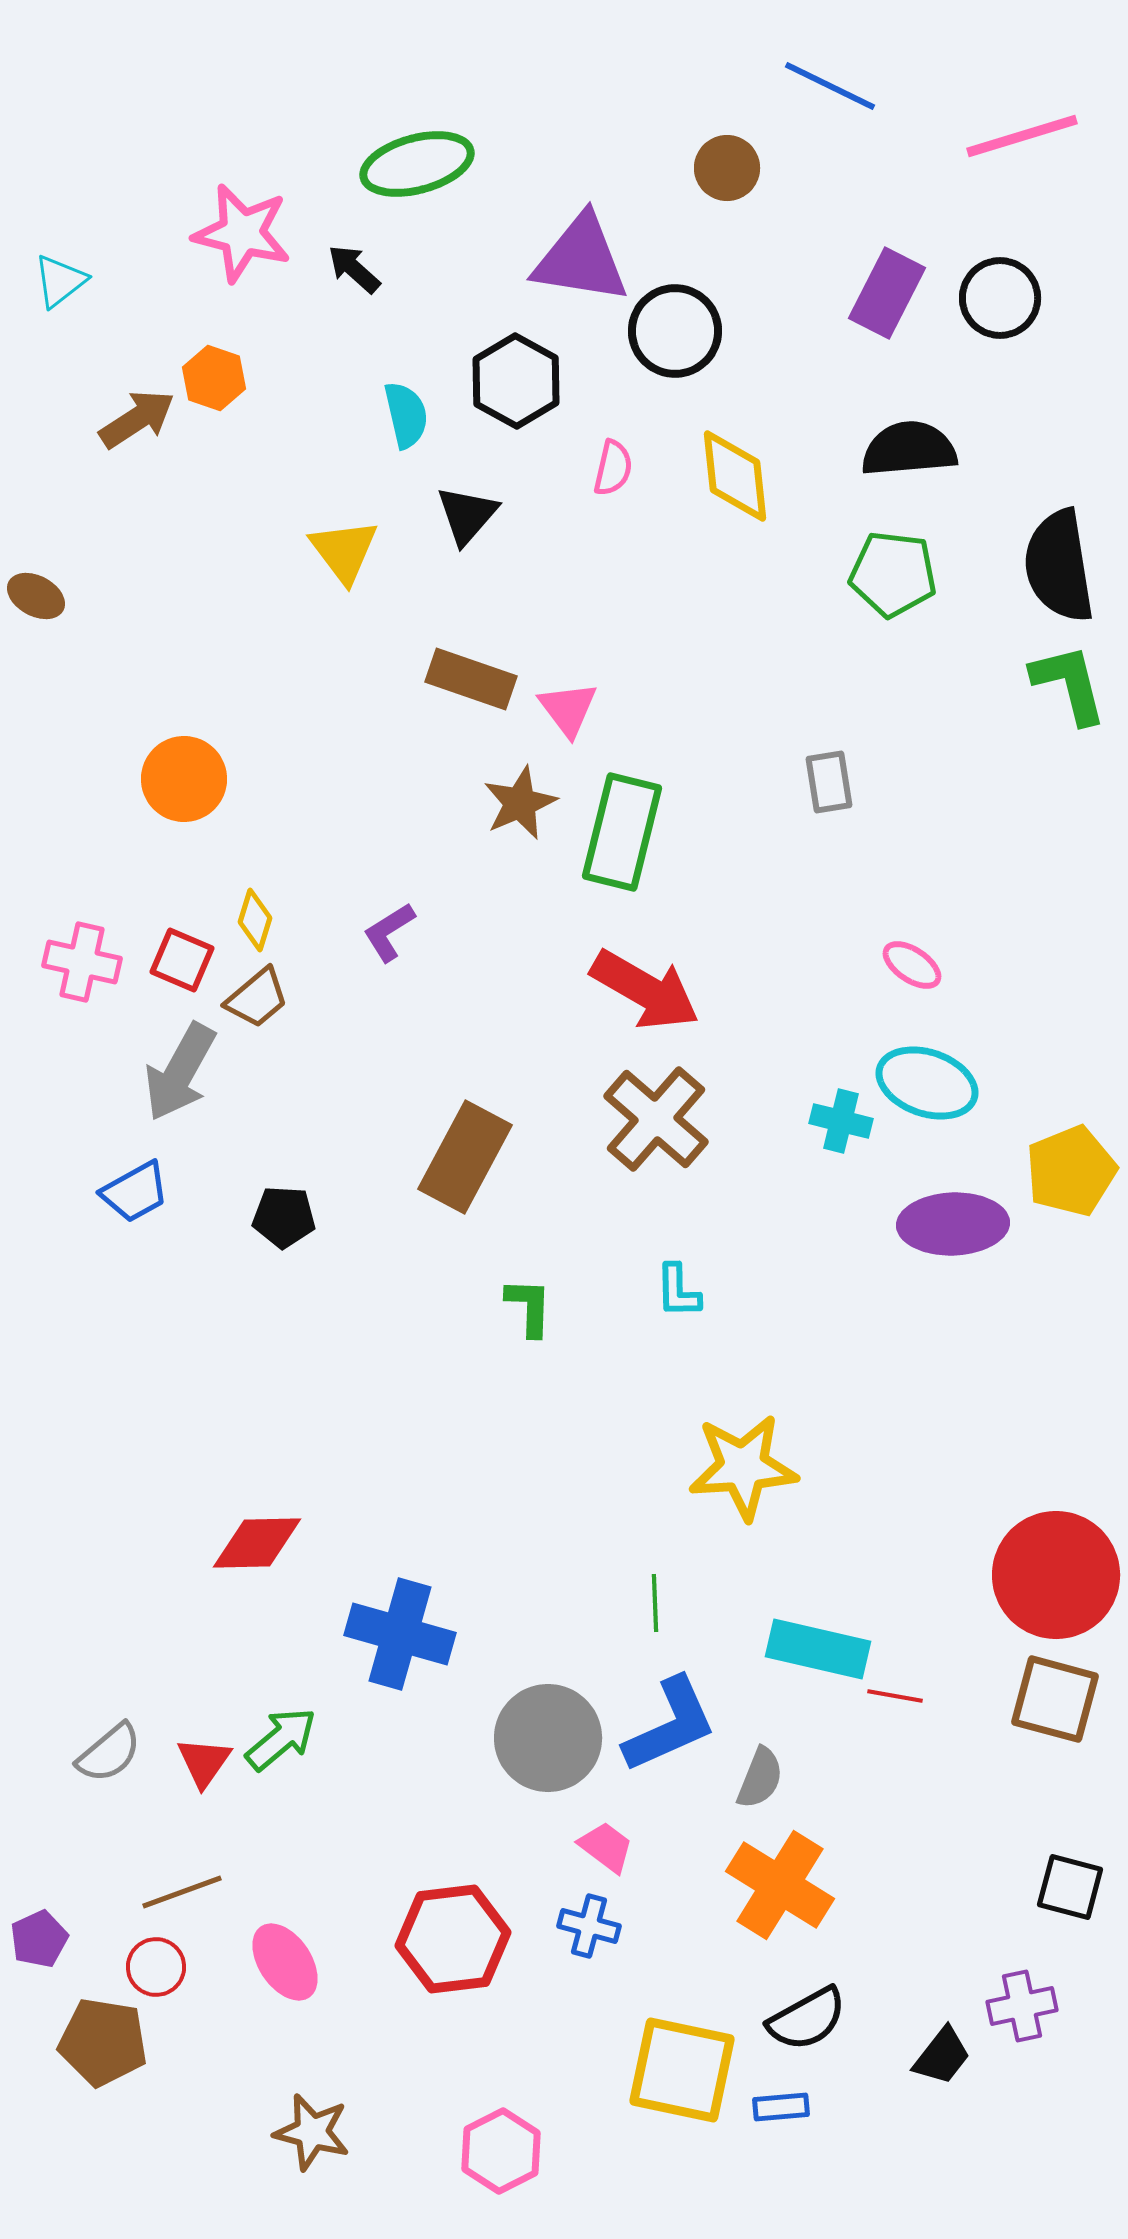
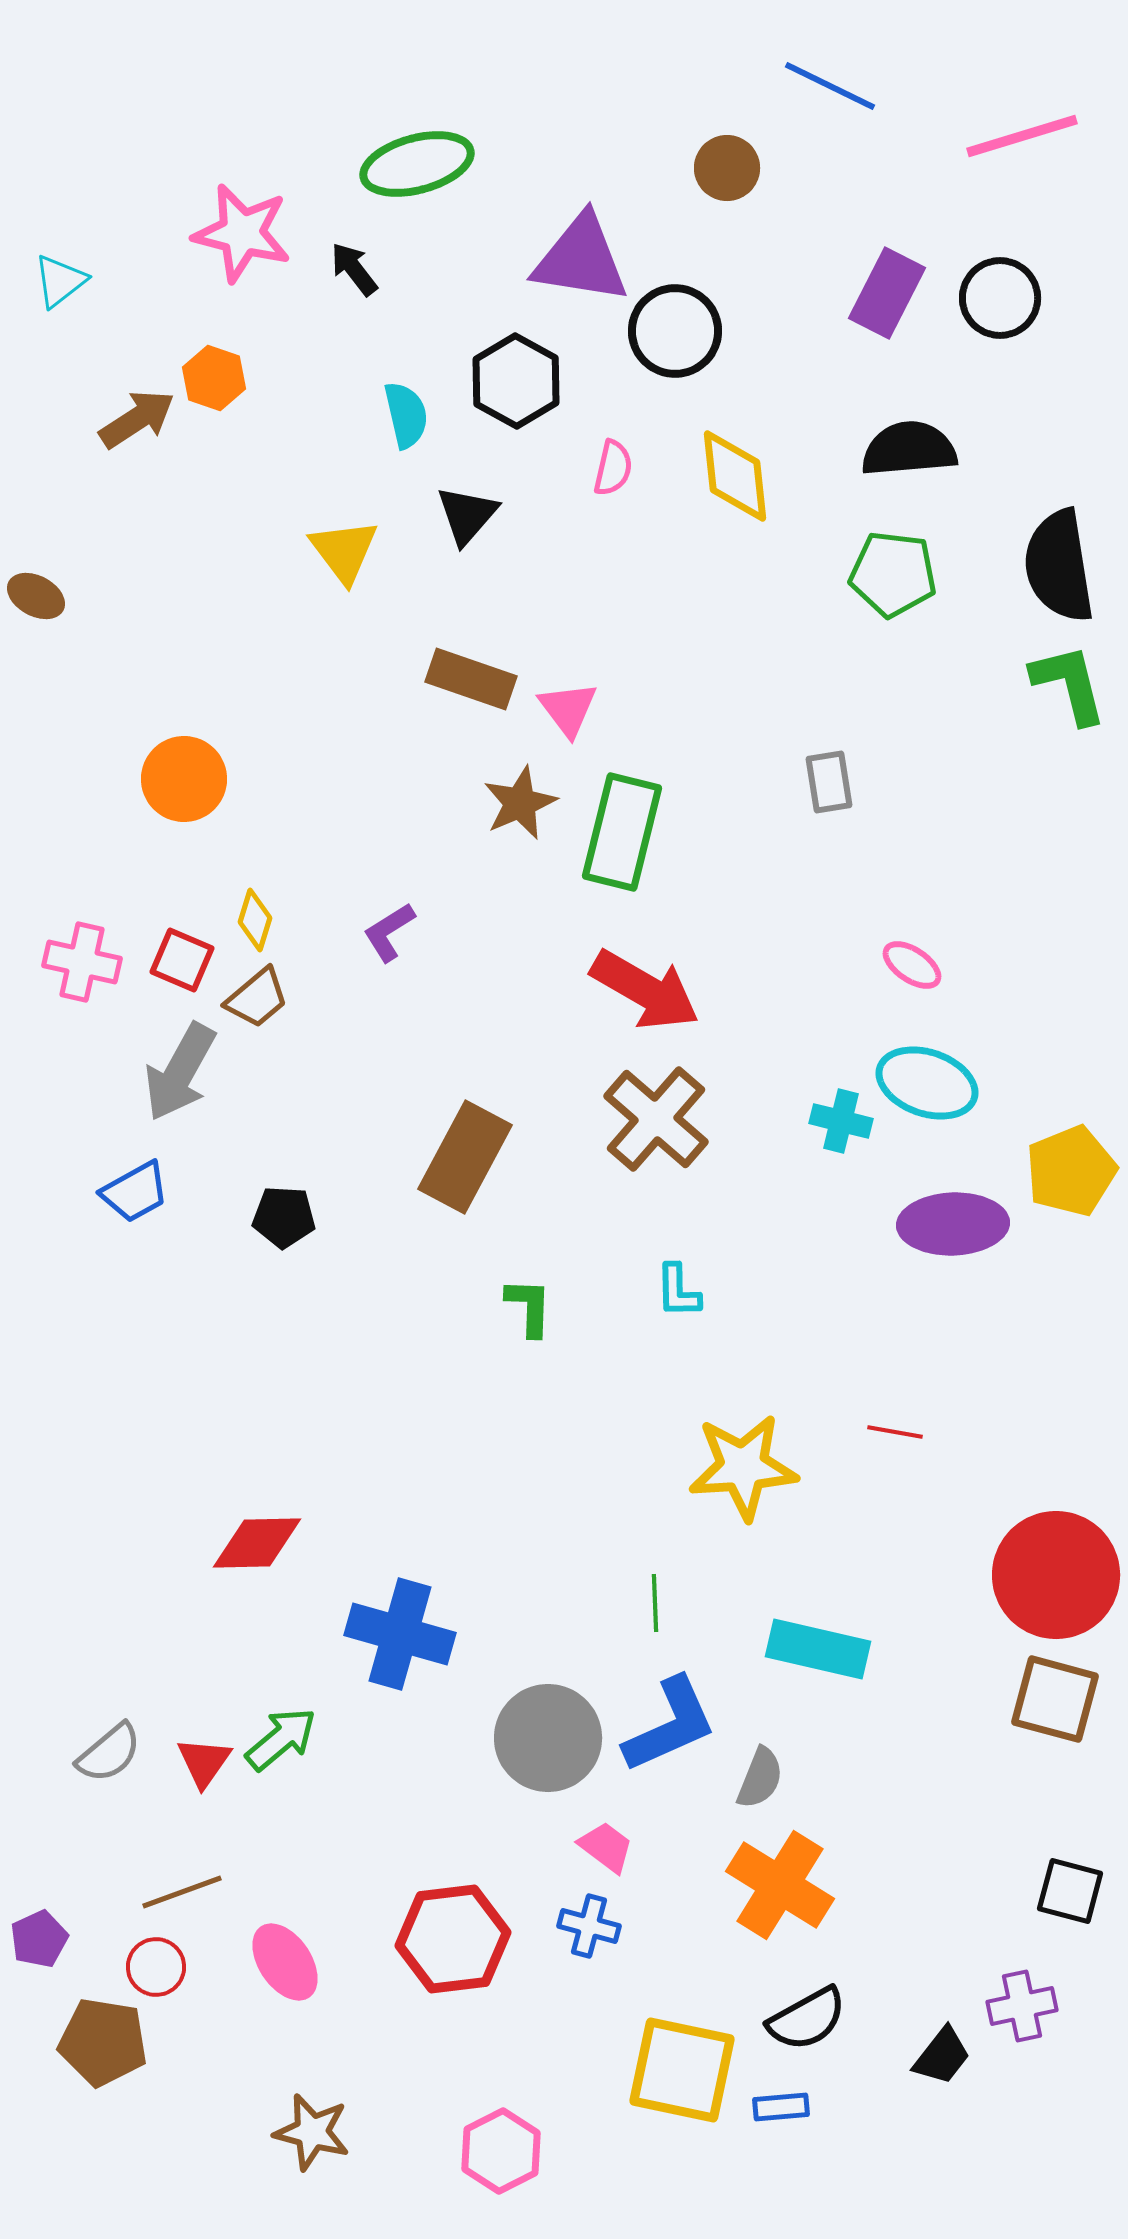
black arrow at (354, 269): rotated 10 degrees clockwise
red line at (895, 1696): moved 264 px up
black square at (1070, 1887): moved 4 px down
